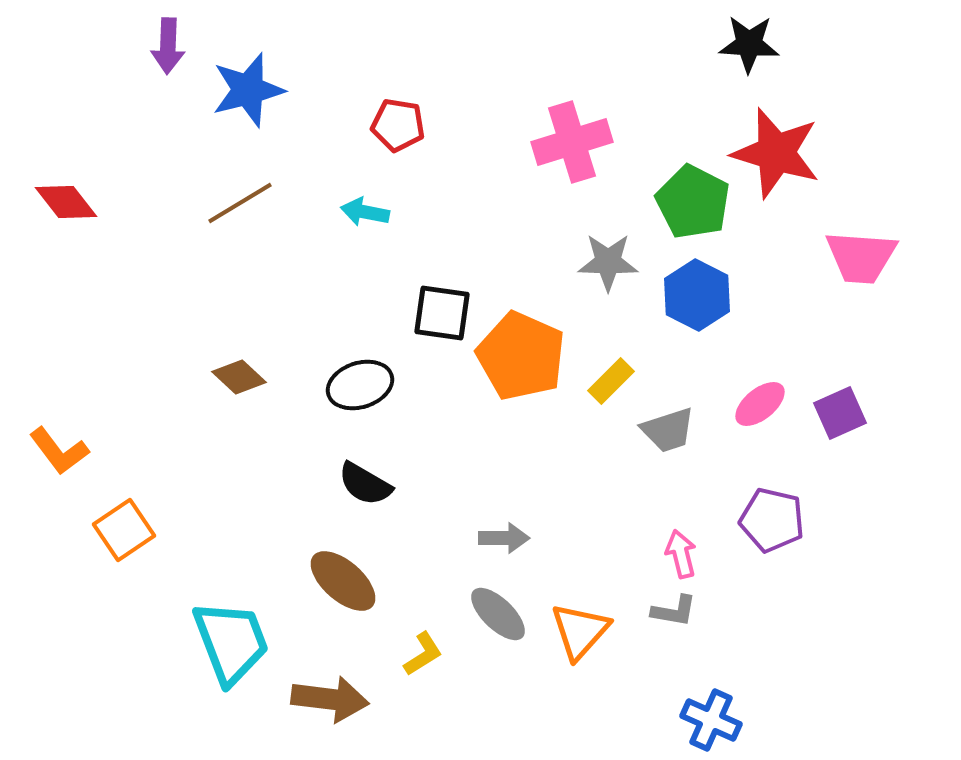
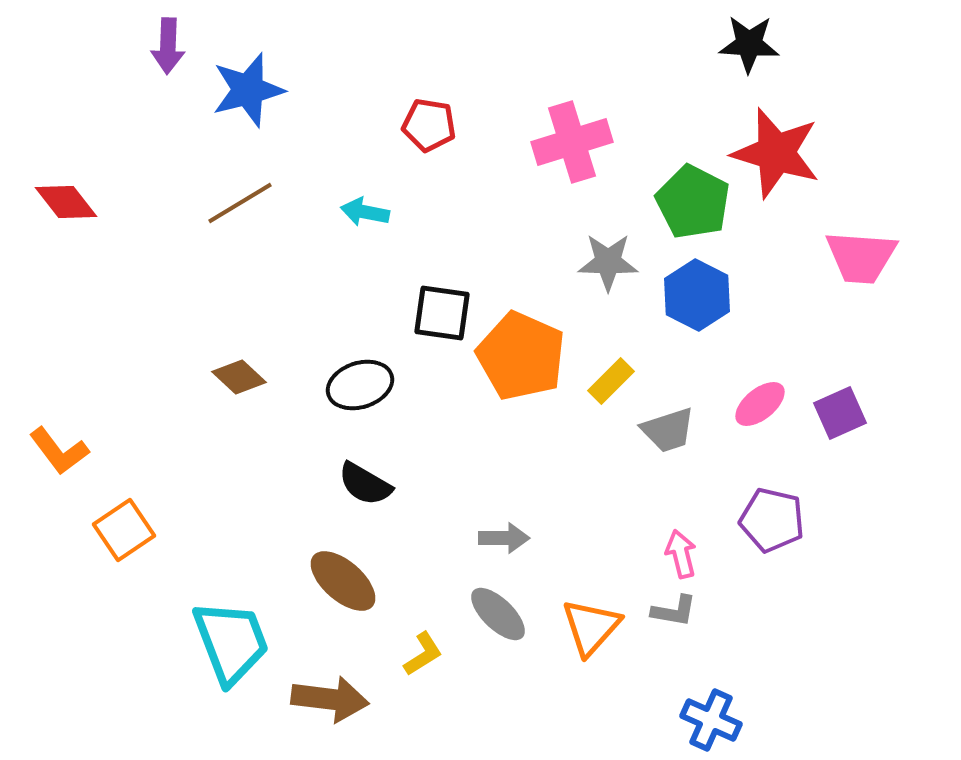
red pentagon: moved 31 px right
orange triangle: moved 11 px right, 4 px up
